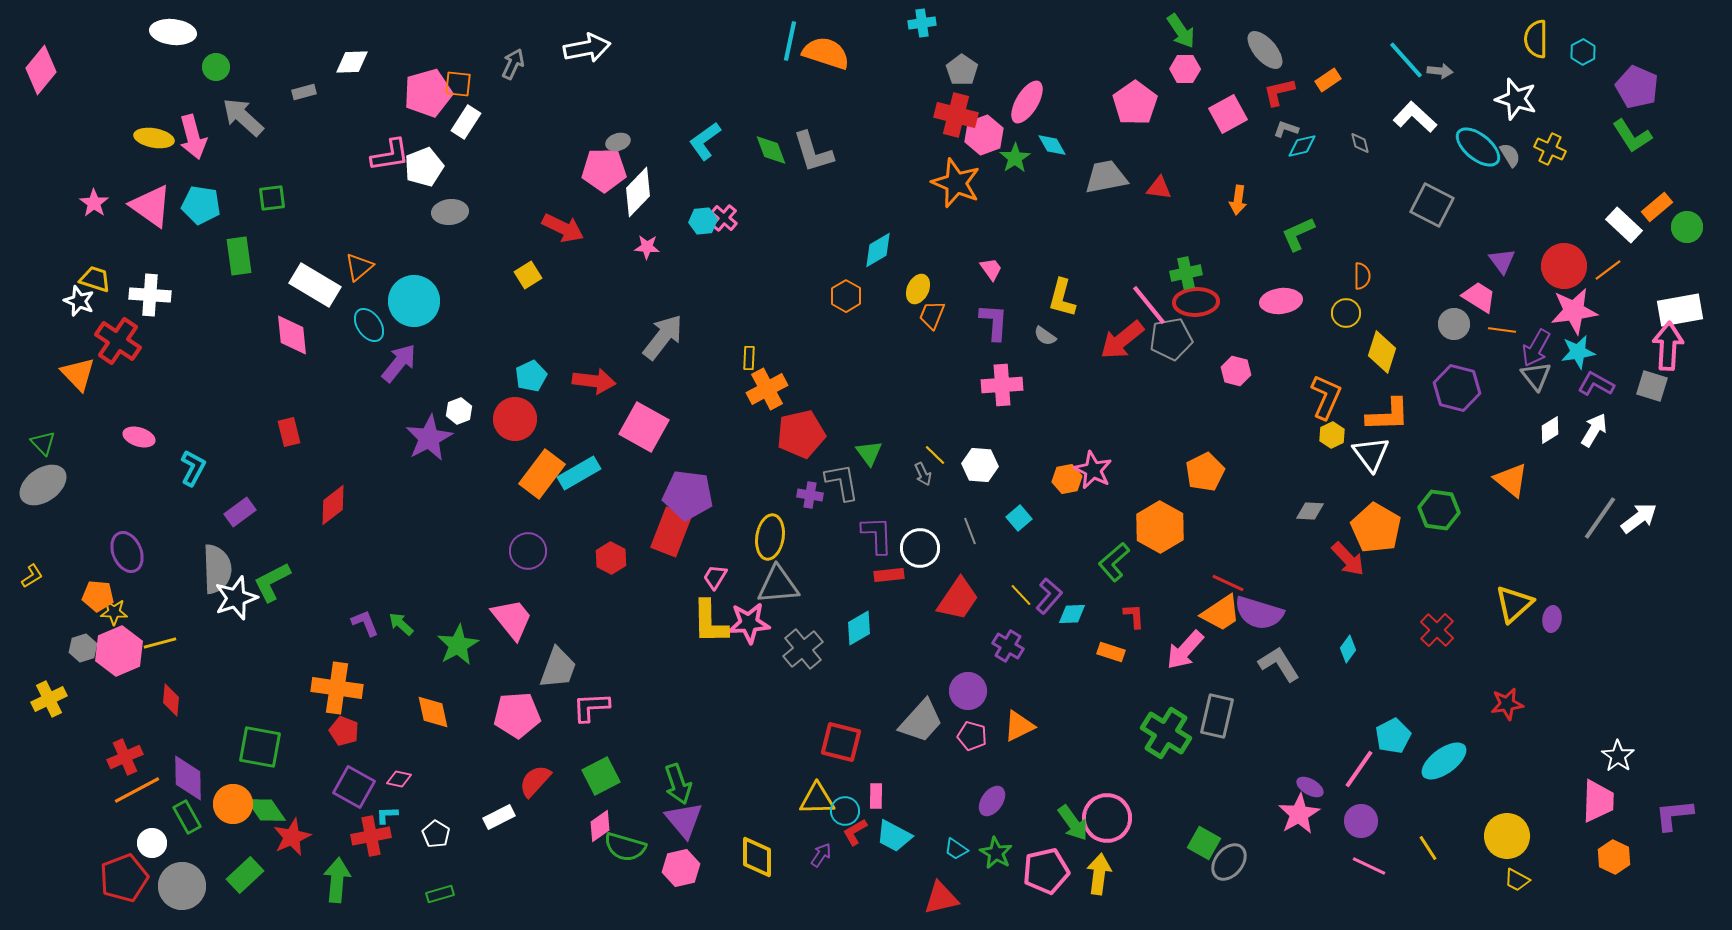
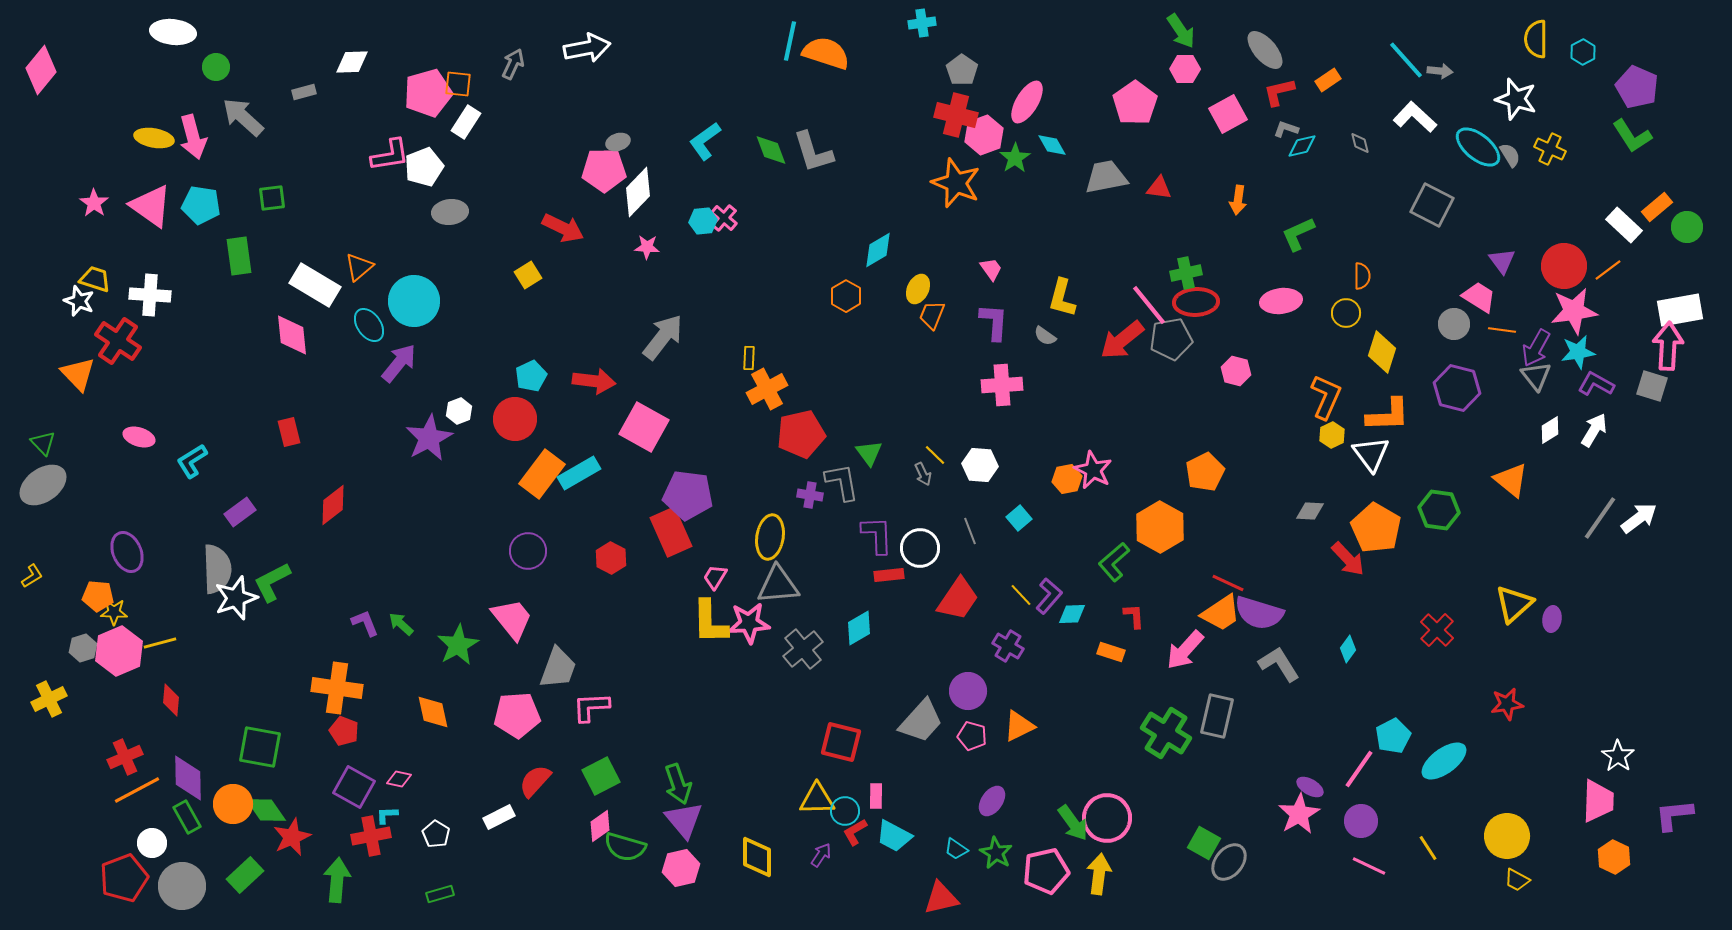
cyan L-shape at (193, 468): moved 1 px left, 7 px up; rotated 150 degrees counterclockwise
red rectangle at (671, 532): rotated 45 degrees counterclockwise
